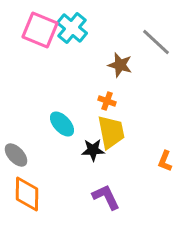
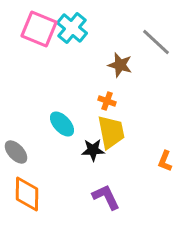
pink square: moved 1 px left, 1 px up
gray ellipse: moved 3 px up
